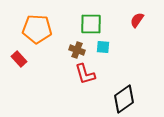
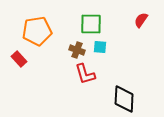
red semicircle: moved 4 px right
orange pentagon: moved 2 px down; rotated 12 degrees counterclockwise
cyan square: moved 3 px left
black diamond: rotated 52 degrees counterclockwise
